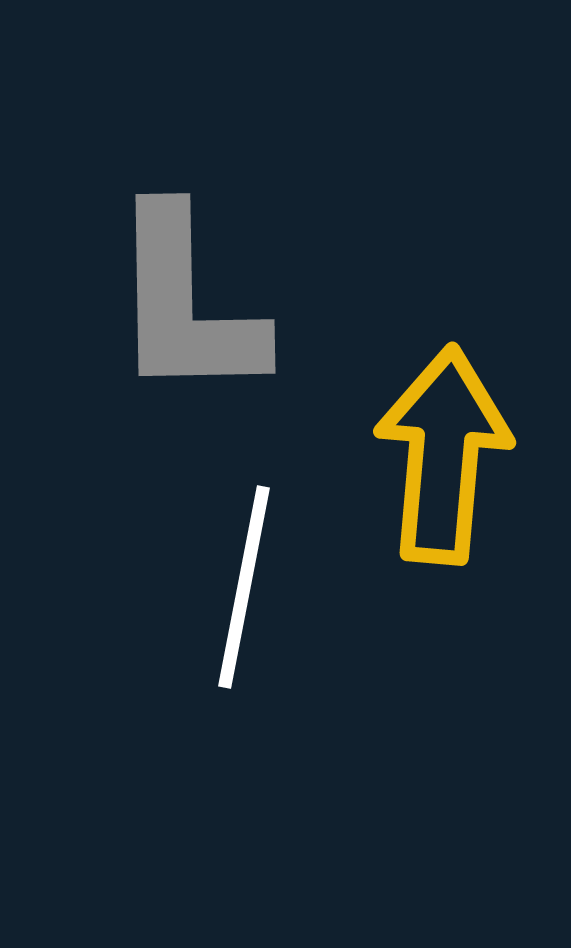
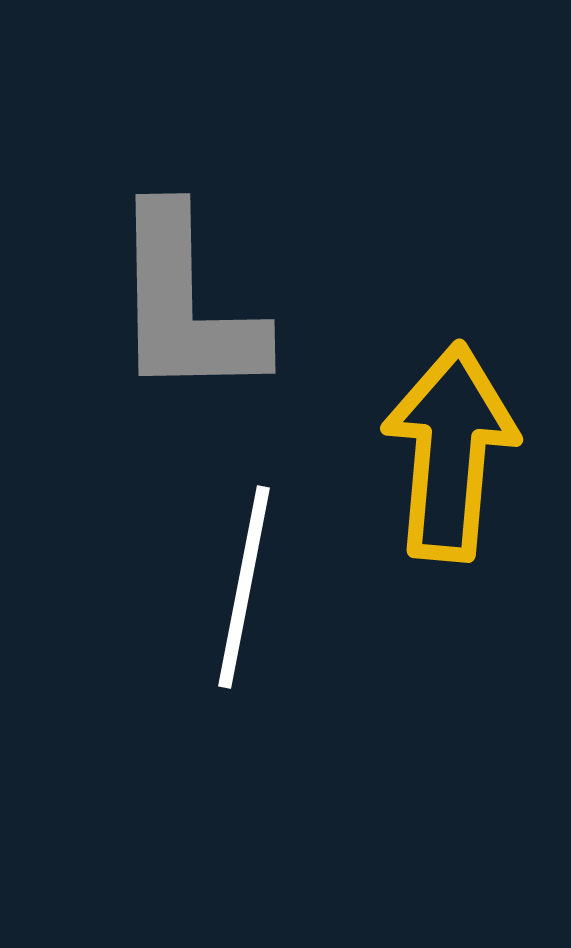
yellow arrow: moved 7 px right, 3 px up
